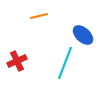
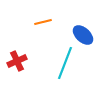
orange line: moved 4 px right, 6 px down
